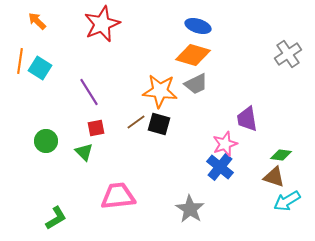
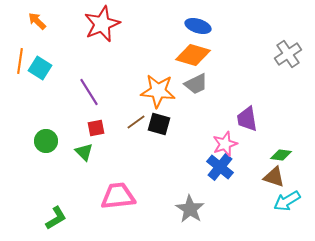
orange star: moved 2 px left
